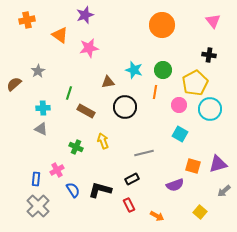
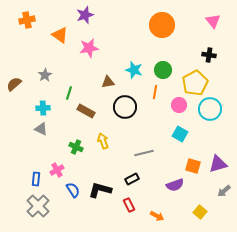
gray star: moved 7 px right, 4 px down
